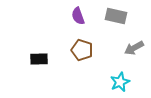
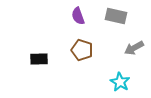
cyan star: rotated 18 degrees counterclockwise
